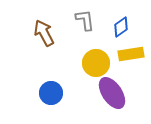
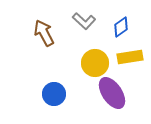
gray L-shape: moved 1 px left, 1 px down; rotated 140 degrees clockwise
yellow rectangle: moved 1 px left, 3 px down
yellow circle: moved 1 px left
blue circle: moved 3 px right, 1 px down
